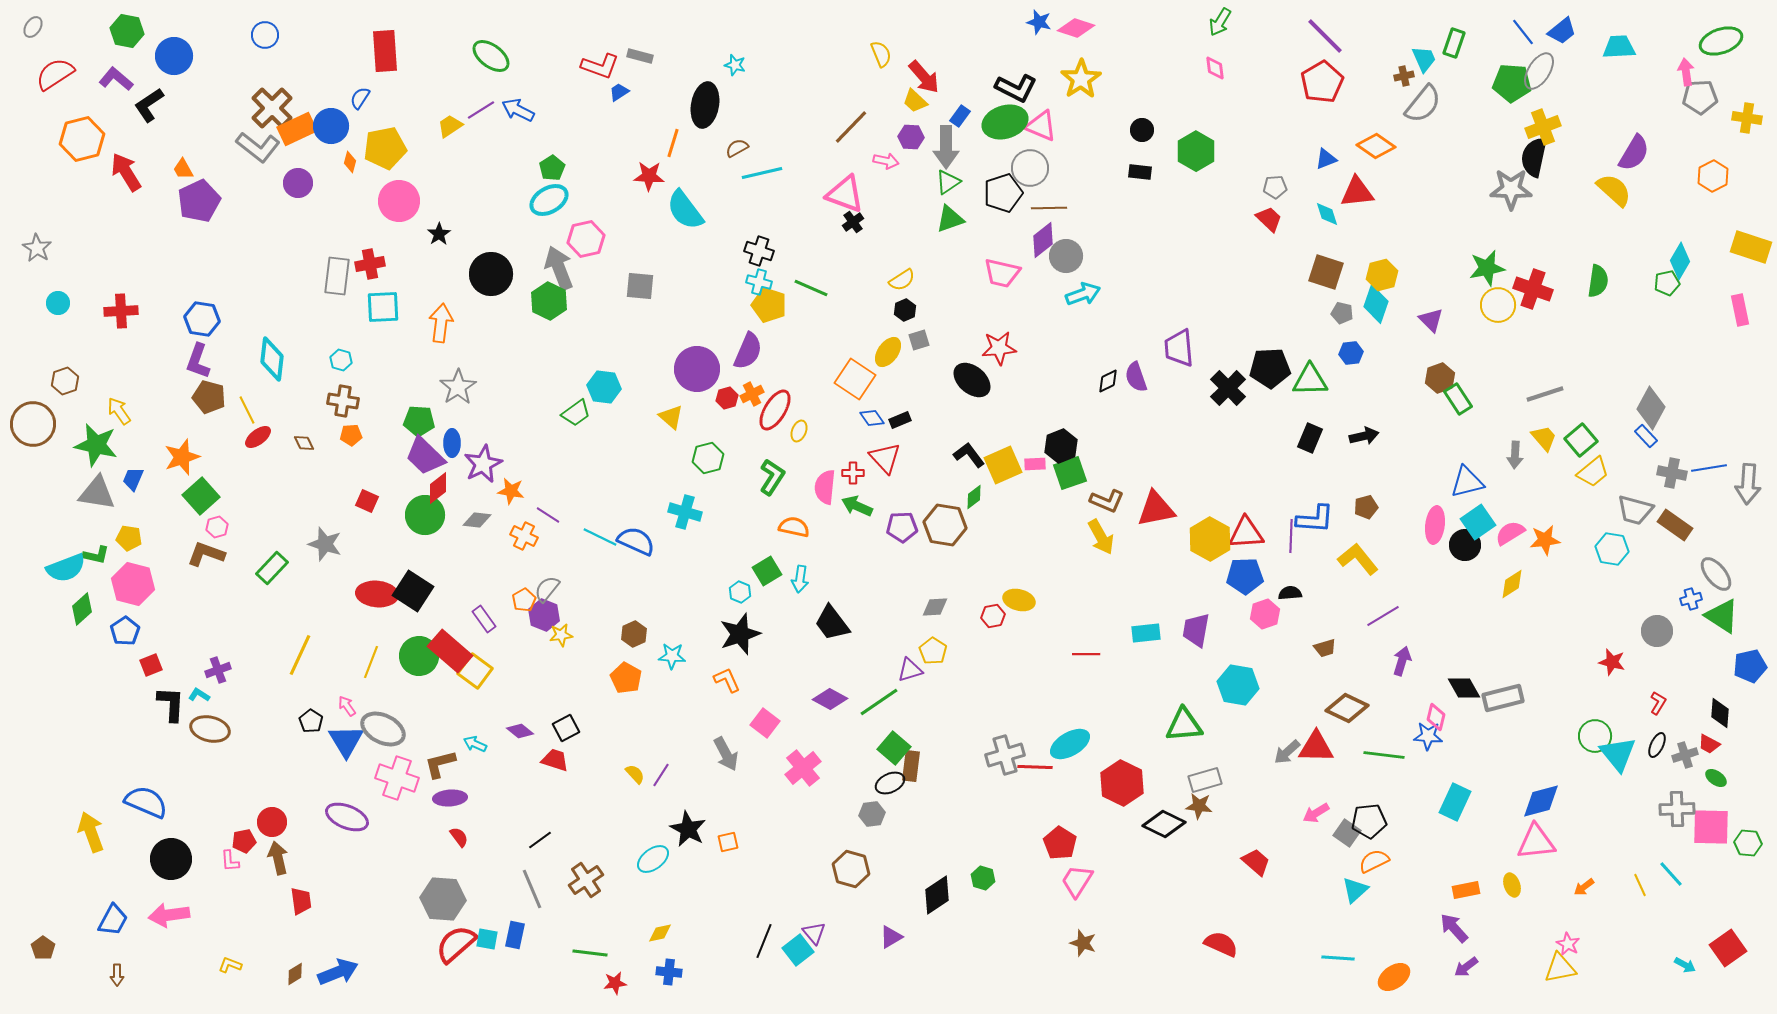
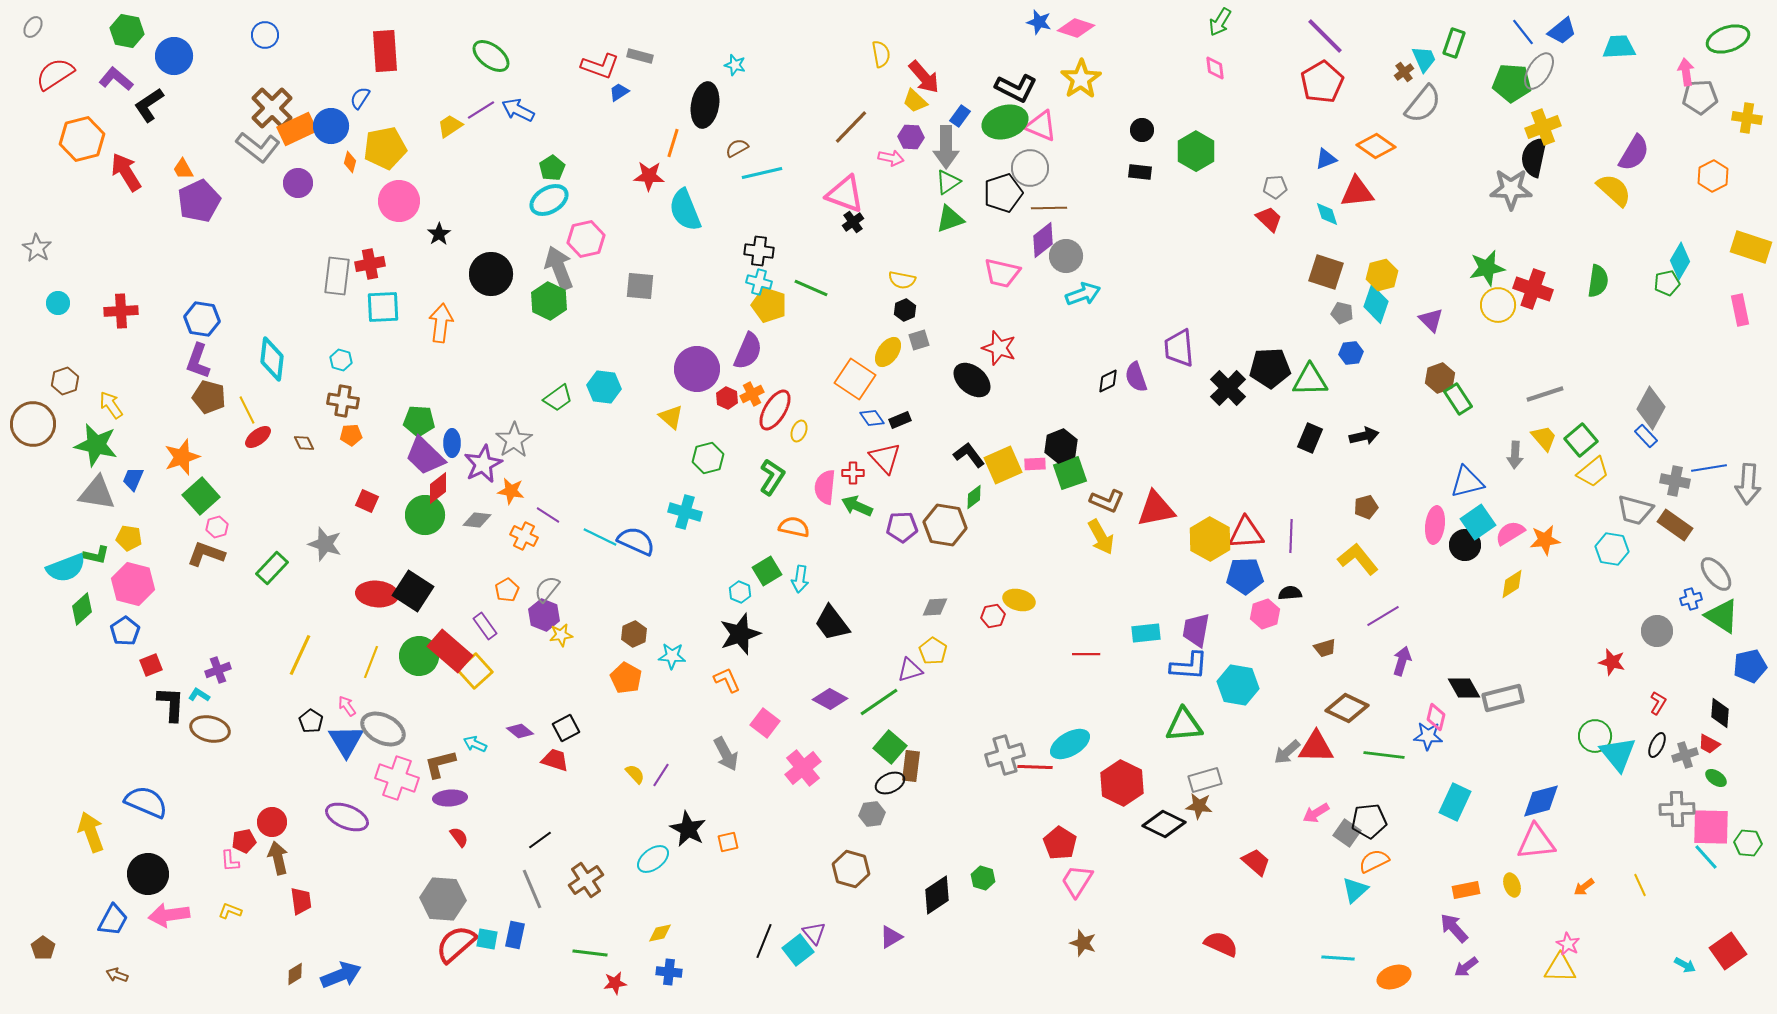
green ellipse at (1721, 41): moved 7 px right, 2 px up
yellow semicircle at (881, 54): rotated 12 degrees clockwise
brown cross at (1404, 76): moved 4 px up; rotated 24 degrees counterclockwise
pink arrow at (886, 161): moved 5 px right, 3 px up
cyan semicircle at (685, 210): rotated 15 degrees clockwise
black cross at (759, 251): rotated 12 degrees counterclockwise
yellow semicircle at (902, 280): rotated 44 degrees clockwise
red star at (999, 348): rotated 24 degrees clockwise
gray star at (458, 387): moved 56 px right, 53 px down
red hexagon at (727, 398): rotated 20 degrees counterclockwise
yellow arrow at (119, 411): moved 8 px left, 6 px up
green trapezoid at (576, 413): moved 18 px left, 15 px up
gray cross at (1672, 473): moved 3 px right, 8 px down
blue L-shape at (1315, 519): moved 126 px left, 147 px down
orange pentagon at (524, 600): moved 17 px left, 10 px up
purple rectangle at (484, 619): moved 1 px right, 7 px down
yellow square at (475, 671): rotated 12 degrees clockwise
green square at (894, 748): moved 4 px left, 1 px up
black circle at (171, 859): moved 23 px left, 15 px down
cyan line at (1671, 874): moved 35 px right, 17 px up
red square at (1728, 948): moved 3 px down
yellow L-shape at (230, 965): moved 54 px up
yellow triangle at (1560, 968): rotated 12 degrees clockwise
blue arrow at (338, 972): moved 3 px right, 3 px down
brown arrow at (117, 975): rotated 110 degrees clockwise
orange ellipse at (1394, 977): rotated 16 degrees clockwise
